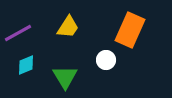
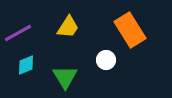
orange rectangle: rotated 56 degrees counterclockwise
